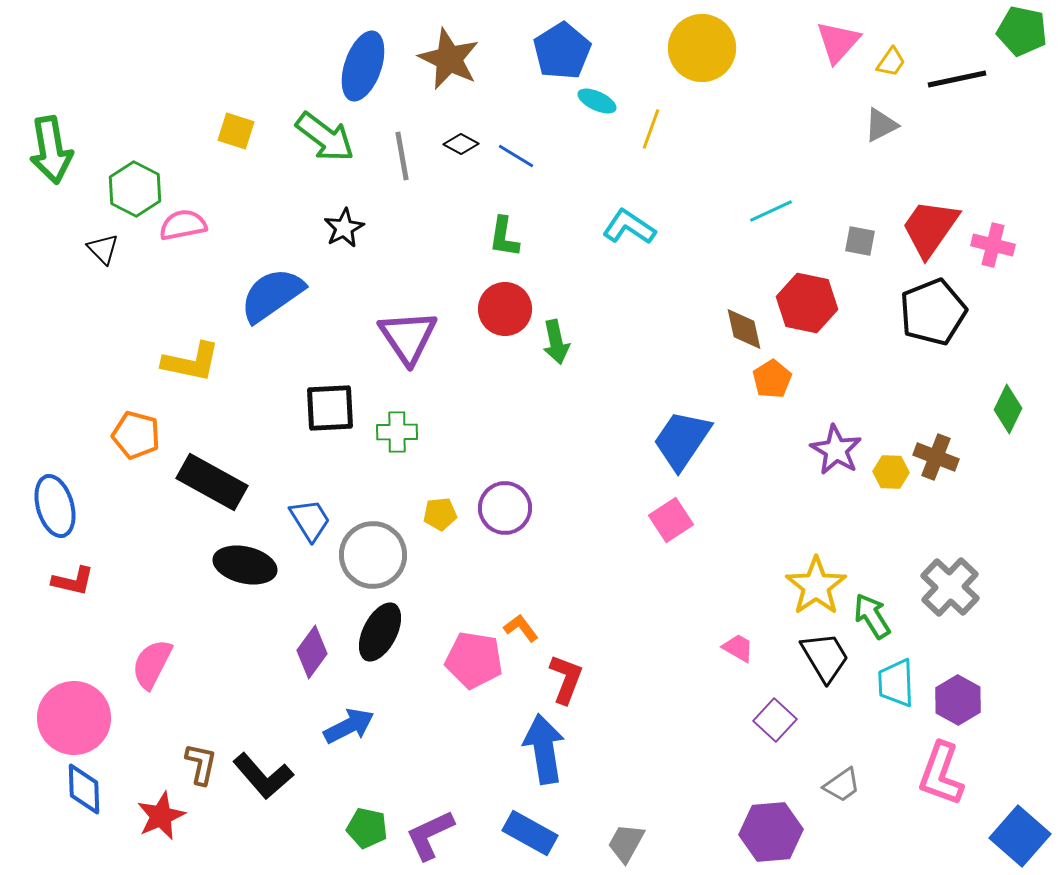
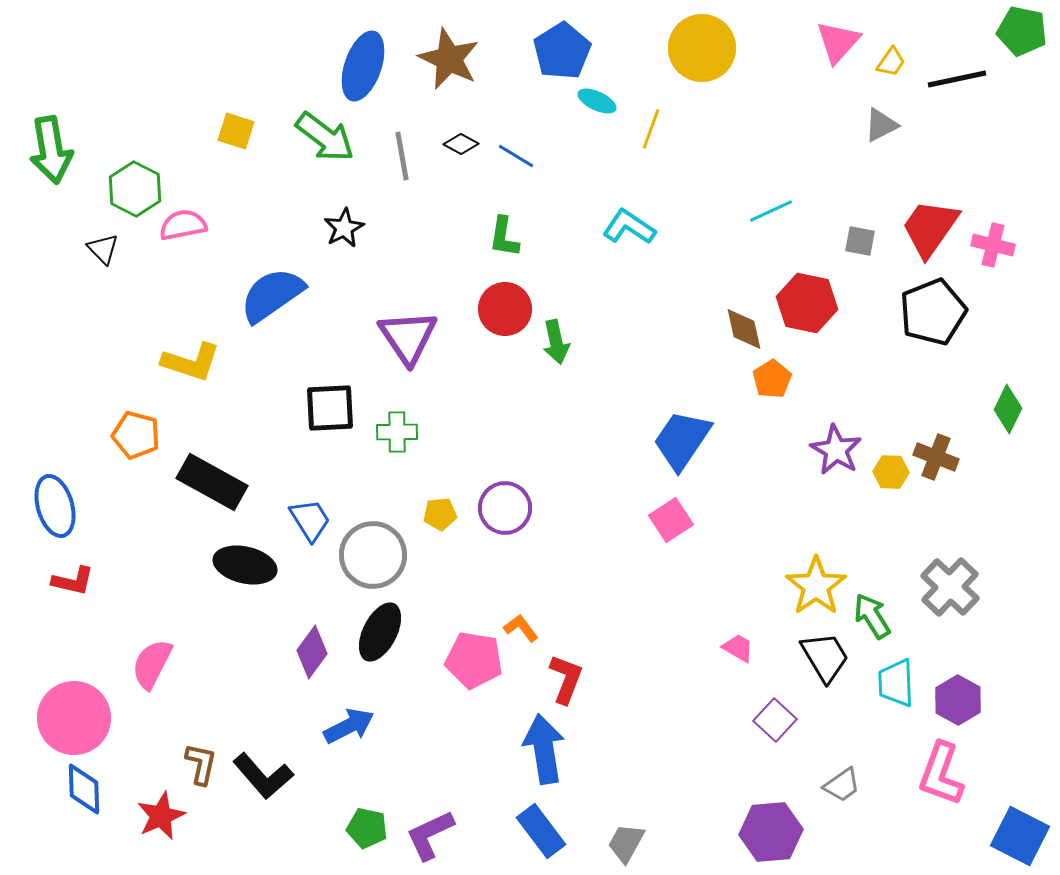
yellow L-shape at (191, 362): rotated 6 degrees clockwise
blue rectangle at (530, 833): moved 11 px right, 2 px up; rotated 24 degrees clockwise
blue square at (1020, 836): rotated 14 degrees counterclockwise
